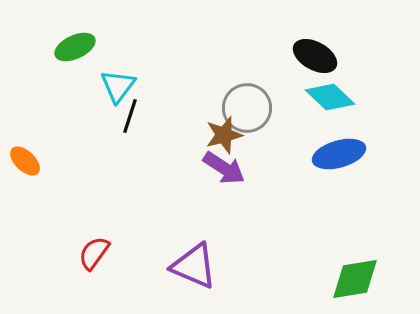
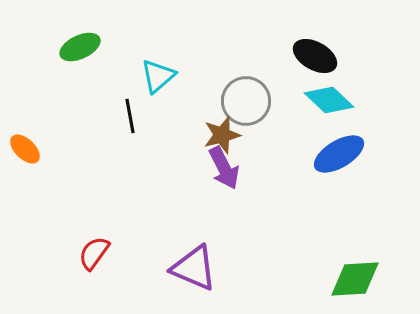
green ellipse: moved 5 px right
cyan triangle: moved 40 px right, 10 px up; rotated 12 degrees clockwise
cyan diamond: moved 1 px left, 3 px down
gray circle: moved 1 px left, 7 px up
black line: rotated 28 degrees counterclockwise
brown star: moved 2 px left
blue ellipse: rotated 15 degrees counterclockwise
orange ellipse: moved 12 px up
purple arrow: rotated 30 degrees clockwise
purple triangle: moved 2 px down
green diamond: rotated 6 degrees clockwise
